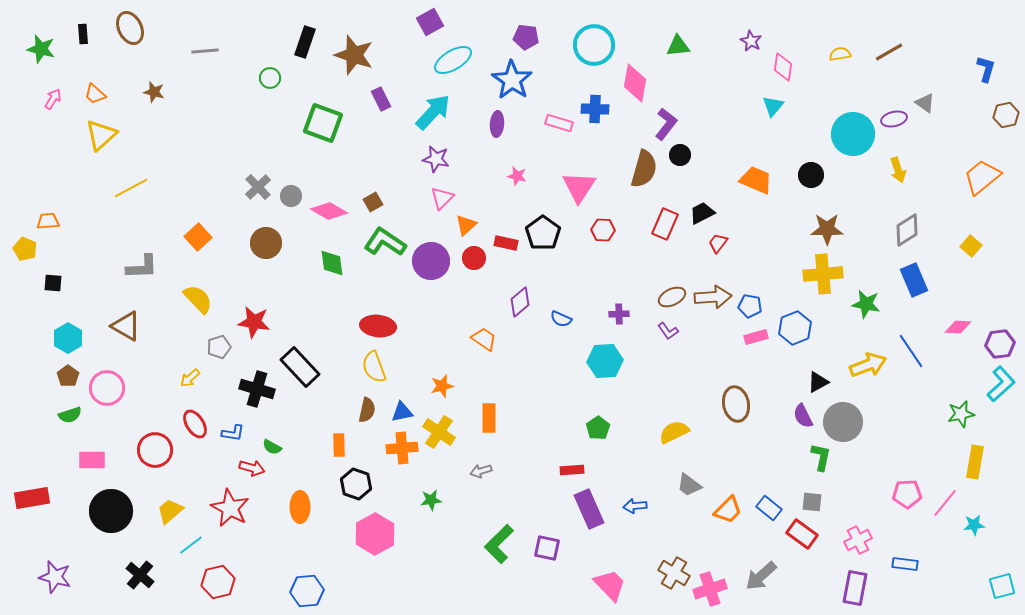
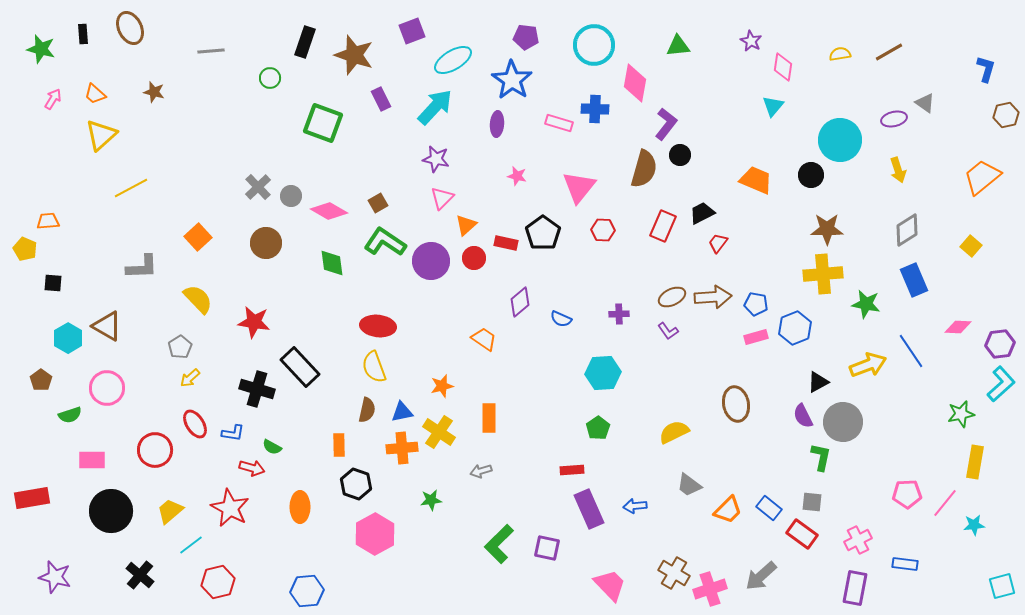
purple square at (430, 22): moved 18 px left, 9 px down; rotated 8 degrees clockwise
gray line at (205, 51): moved 6 px right
cyan arrow at (433, 112): moved 2 px right, 5 px up
cyan circle at (853, 134): moved 13 px left, 6 px down
pink triangle at (579, 187): rotated 6 degrees clockwise
brown square at (373, 202): moved 5 px right, 1 px down
red rectangle at (665, 224): moved 2 px left, 2 px down
blue pentagon at (750, 306): moved 6 px right, 2 px up
brown triangle at (126, 326): moved 19 px left
gray pentagon at (219, 347): moved 39 px left; rotated 15 degrees counterclockwise
cyan hexagon at (605, 361): moved 2 px left, 12 px down
brown pentagon at (68, 376): moved 27 px left, 4 px down
